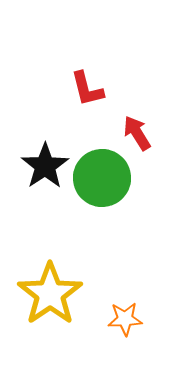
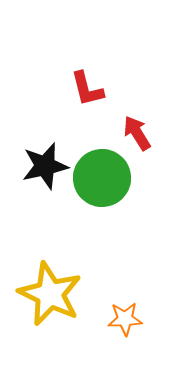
black star: rotated 21 degrees clockwise
yellow star: rotated 12 degrees counterclockwise
